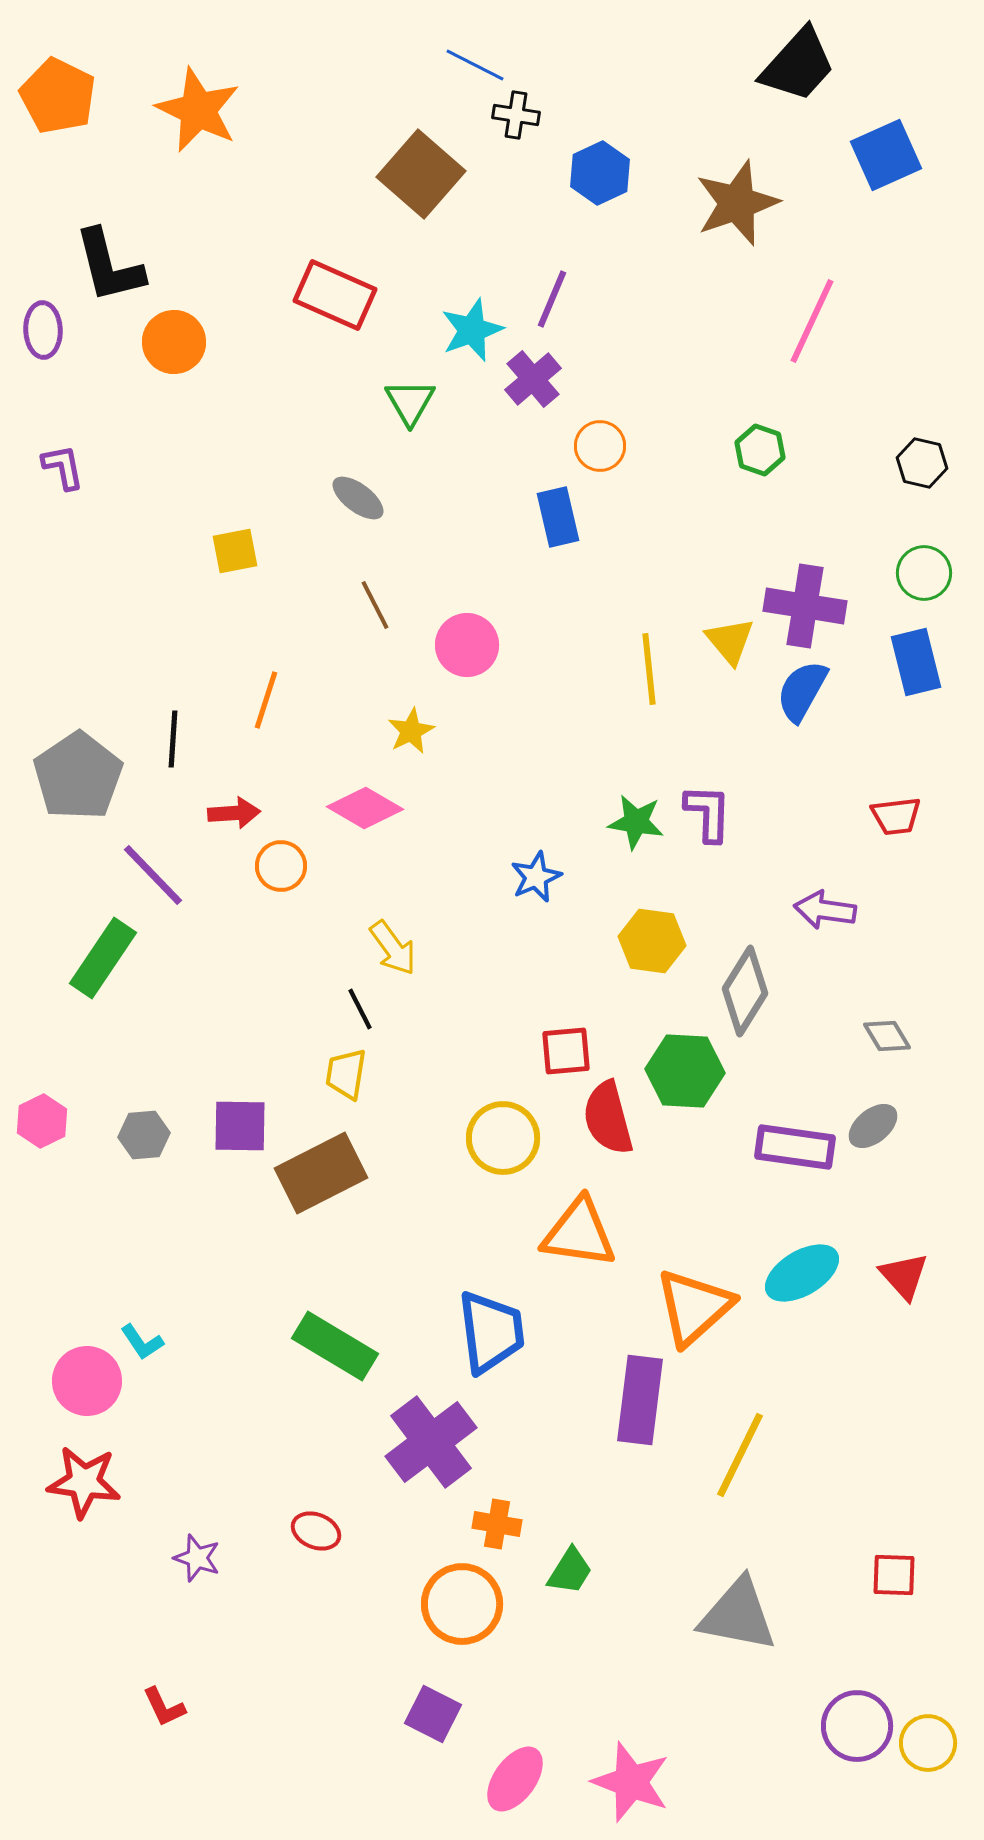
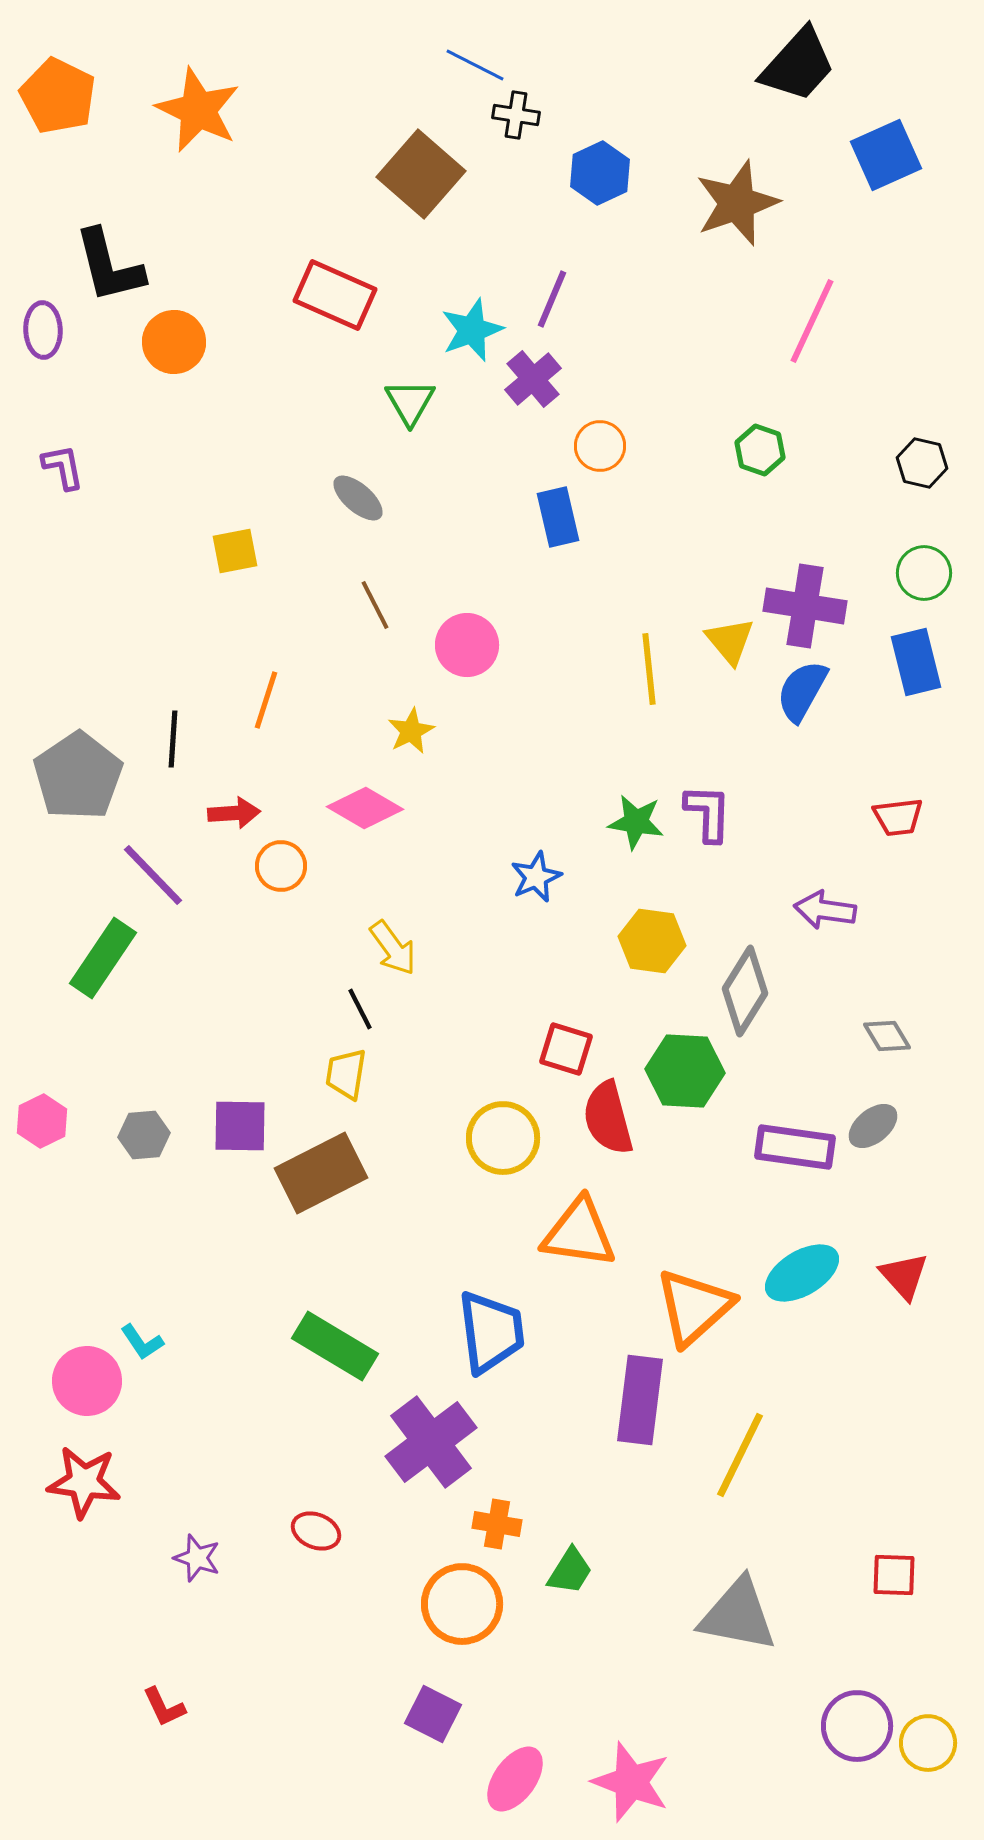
gray ellipse at (358, 498): rotated 4 degrees clockwise
red trapezoid at (896, 816): moved 2 px right, 1 px down
red square at (566, 1051): moved 2 px up; rotated 22 degrees clockwise
